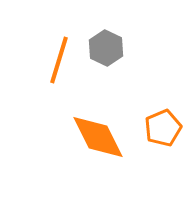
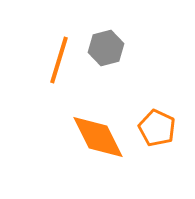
gray hexagon: rotated 20 degrees clockwise
orange pentagon: moved 6 px left; rotated 24 degrees counterclockwise
